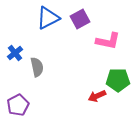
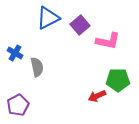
purple square: moved 6 px down; rotated 12 degrees counterclockwise
blue cross: rotated 21 degrees counterclockwise
